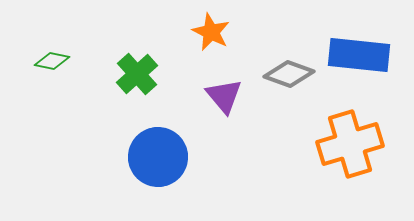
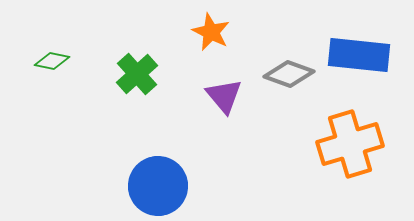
blue circle: moved 29 px down
